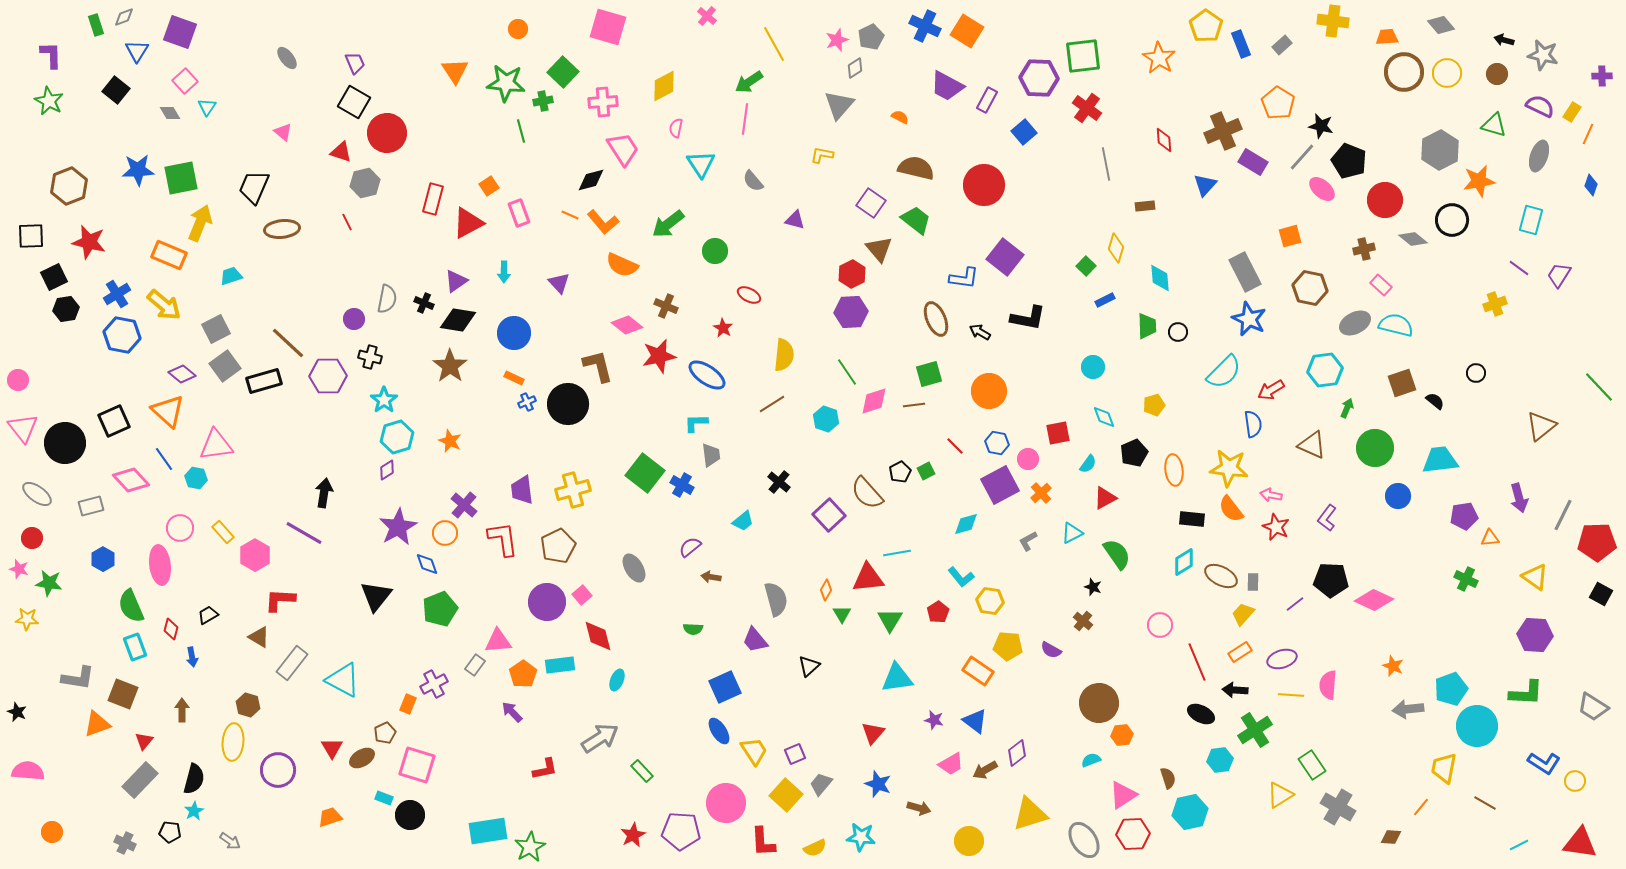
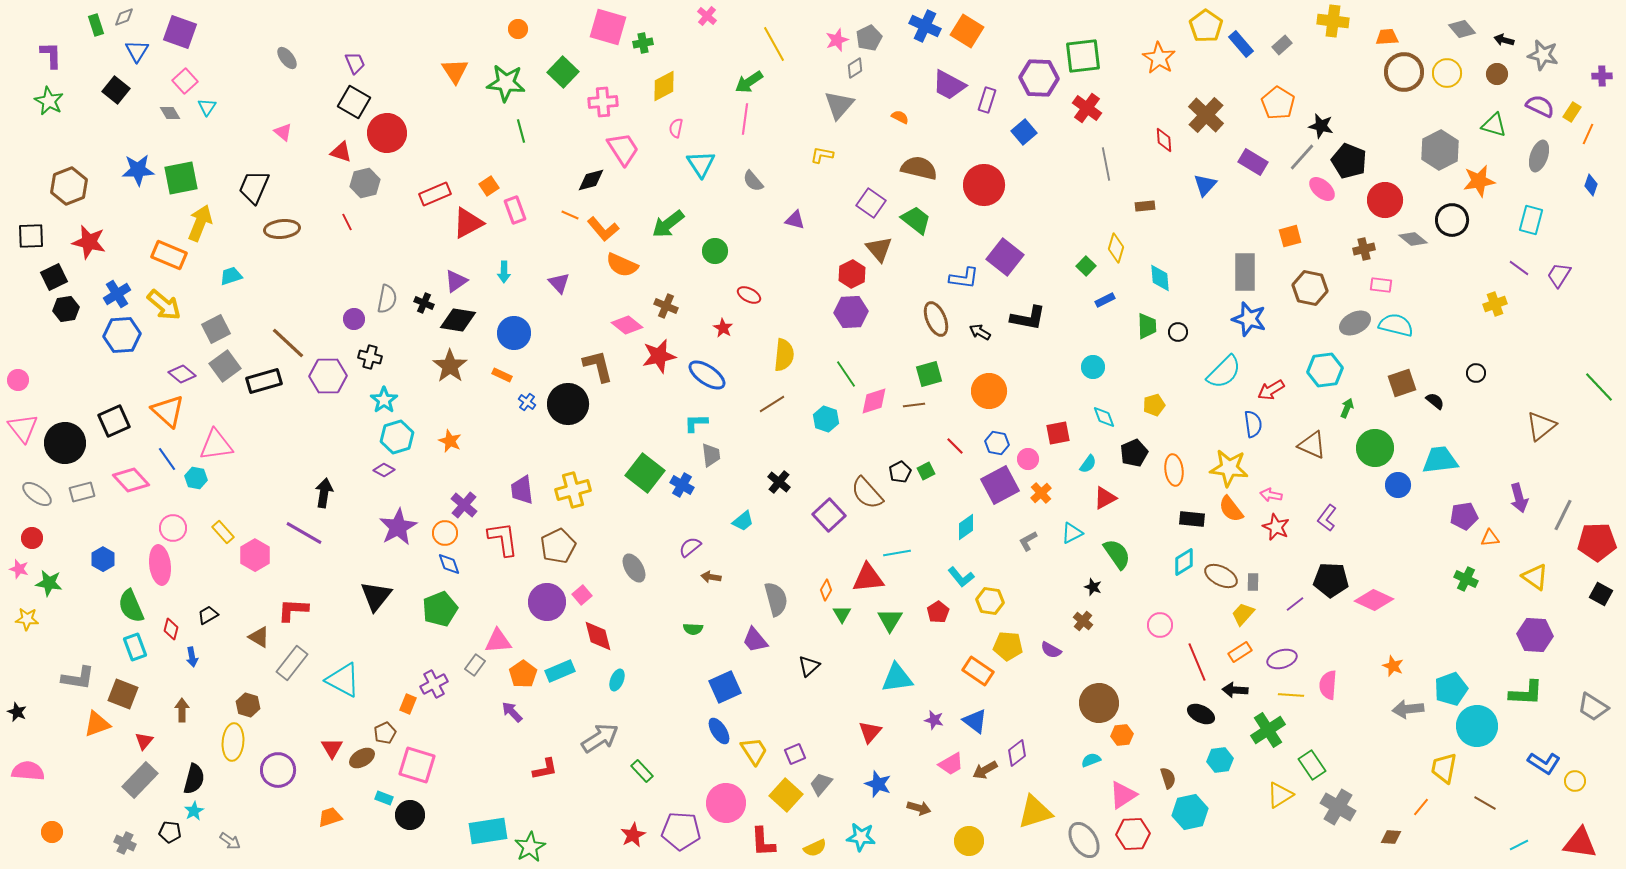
gray diamond at (1441, 25): moved 21 px right, 4 px down
gray pentagon at (871, 37): moved 2 px left, 1 px down
blue rectangle at (1241, 44): rotated 20 degrees counterclockwise
purple trapezoid at (947, 86): moved 2 px right, 1 px up
purple rectangle at (987, 100): rotated 10 degrees counterclockwise
green cross at (543, 101): moved 100 px right, 58 px up
brown cross at (1223, 131): moved 17 px left, 16 px up; rotated 24 degrees counterclockwise
brown semicircle at (916, 168): moved 3 px right
red rectangle at (433, 199): moved 2 px right, 5 px up; rotated 52 degrees clockwise
pink rectangle at (519, 213): moved 4 px left, 3 px up
orange L-shape at (603, 222): moved 7 px down
gray rectangle at (1245, 272): rotated 27 degrees clockwise
pink rectangle at (1381, 285): rotated 35 degrees counterclockwise
blue star at (1249, 319): rotated 8 degrees counterclockwise
blue hexagon at (122, 335): rotated 15 degrees counterclockwise
green line at (847, 372): moved 1 px left, 2 px down
orange rectangle at (514, 378): moved 12 px left, 3 px up
blue cross at (527, 402): rotated 30 degrees counterclockwise
blue line at (164, 459): moved 3 px right
purple diamond at (387, 470): moved 3 px left; rotated 60 degrees clockwise
blue circle at (1398, 496): moved 11 px up
gray rectangle at (91, 506): moved 9 px left, 14 px up
cyan diamond at (966, 524): moved 3 px down; rotated 20 degrees counterclockwise
pink circle at (180, 528): moved 7 px left
blue diamond at (427, 564): moved 22 px right
red L-shape at (280, 600): moved 13 px right, 10 px down
cyan rectangle at (560, 665): moved 6 px down; rotated 16 degrees counterclockwise
green cross at (1255, 730): moved 13 px right
red triangle at (873, 733): moved 3 px left, 1 px up
yellow triangle at (1030, 814): moved 5 px right, 2 px up
